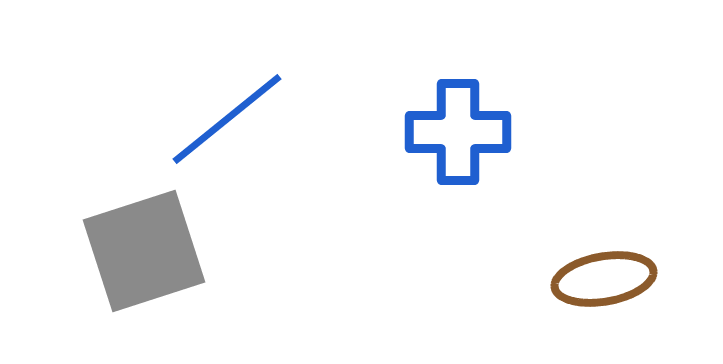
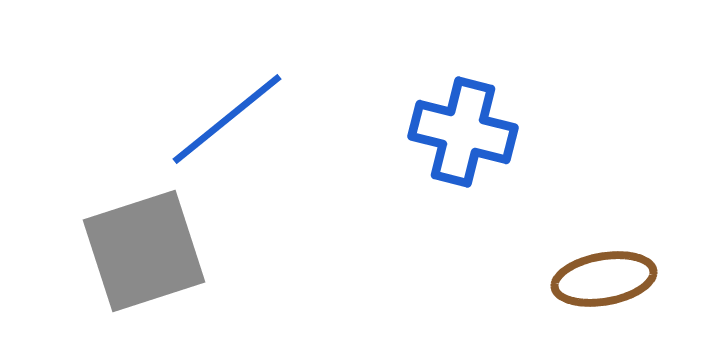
blue cross: moved 5 px right; rotated 14 degrees clockwise
